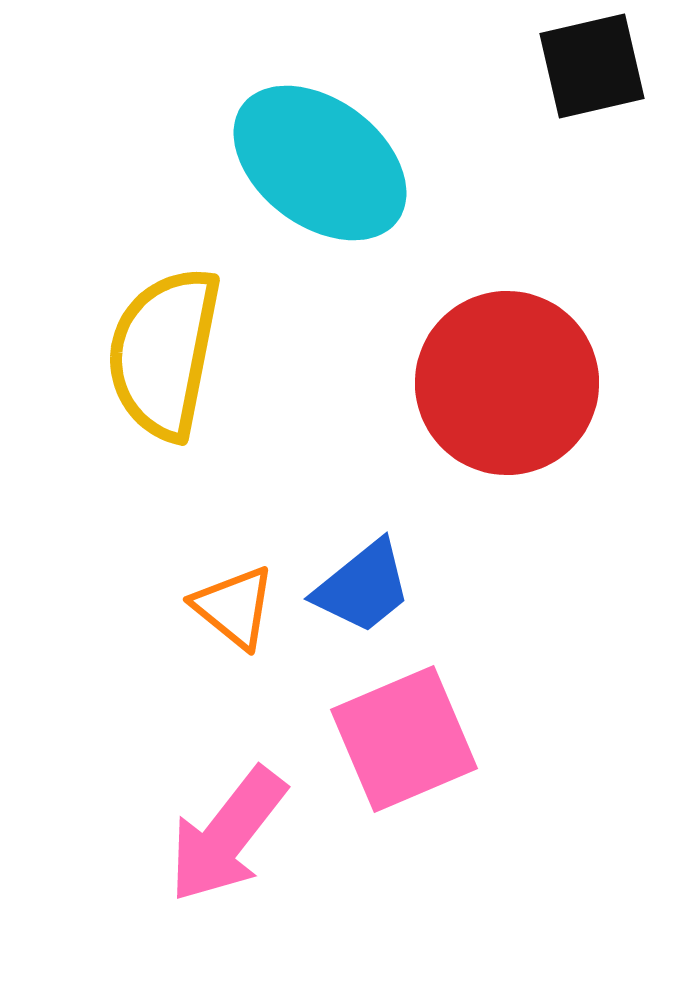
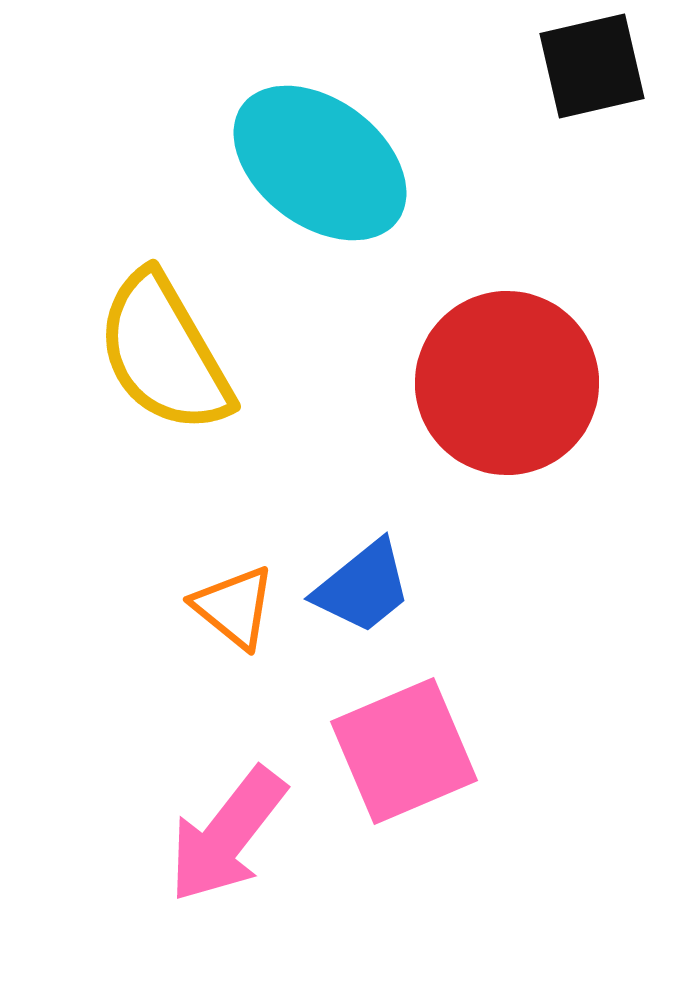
yellow semicircle: rotated 41 degrees counterclockwise
pink square: moved 12 px down
